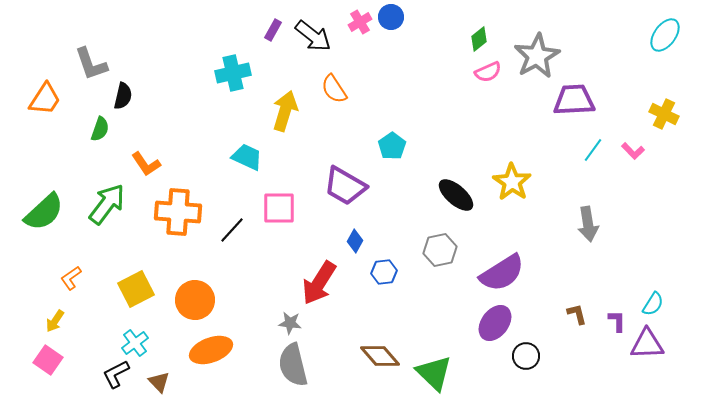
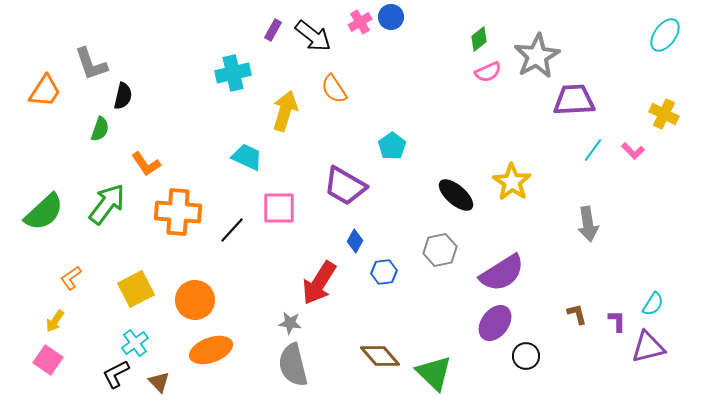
orange trapezoid at (45, 99): moved 8 px up
purple triangle at (647, 344): moved 1 px right, 3 px down; rotated 12 degrees counterclockwise
